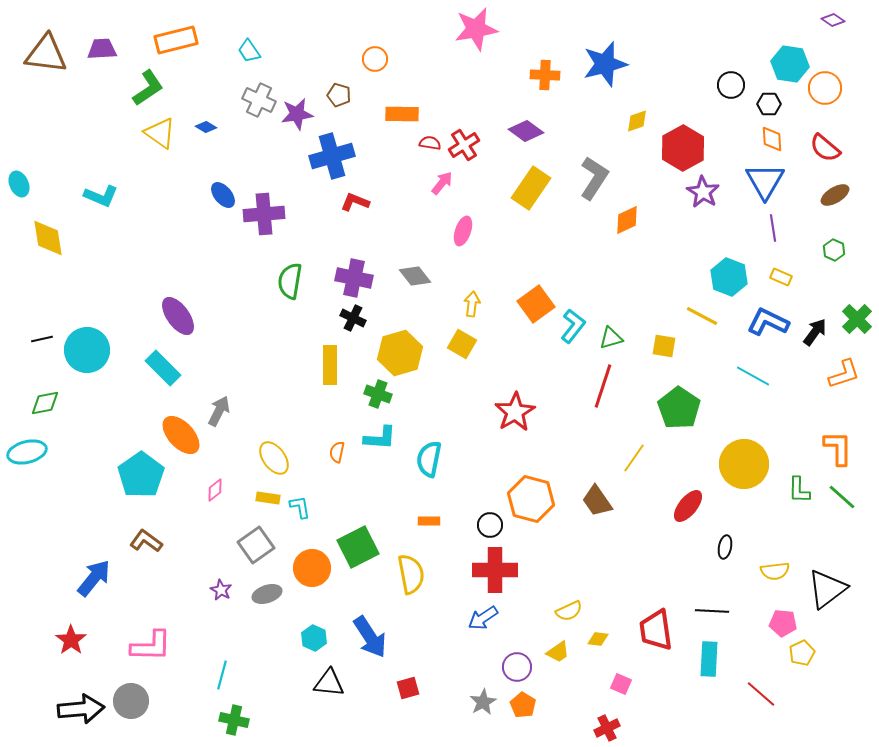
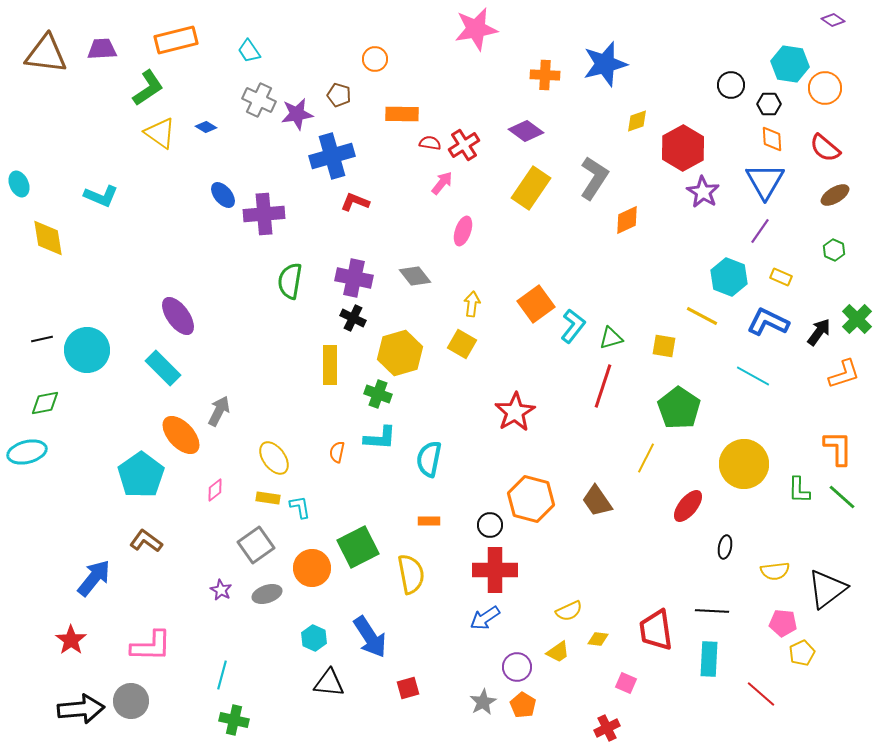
purple line at (773, 228): moved 13 px left, 3 px down; rotated 44 degrees clockwise
black arrow at (815, 332): moved 4 px right
yellow line at (634, 458): moved 12 px right; rotated 8 degrees counterclockwise
blue arrow at (483, 618): moved 2 px right
pink square at (621, 684): moved 5 px right, 1 px up
